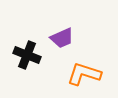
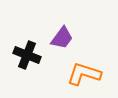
purple trapezoid: rotated 30 degrees counterclockwise
